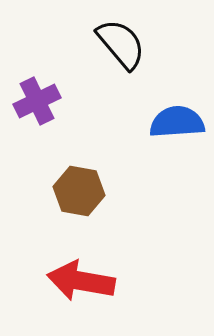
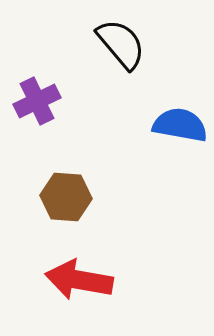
blue semicircle: moved 3 px right, 3 px down; rotated 14 degrees clockwise
brown hexagon: moved 13 px left, 6 px down; rotated 6 degrees counterclockwise
red arrow: moved 2 px left, 1 px up
